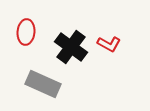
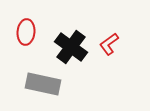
red L-shape: rotated 115 degrees clockwise
gray rectangle: rotated 12 degrees counterclockwise
